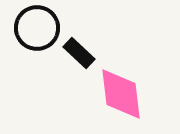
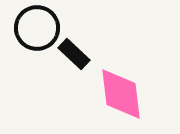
black rectangle: moved 5 px left, 1 px down
